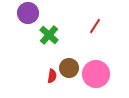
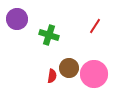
purple circle: moved 11 px left, 6 px down
green cross: rotated 24 degrees counterclockwise
pink circle: moved 2 px left
